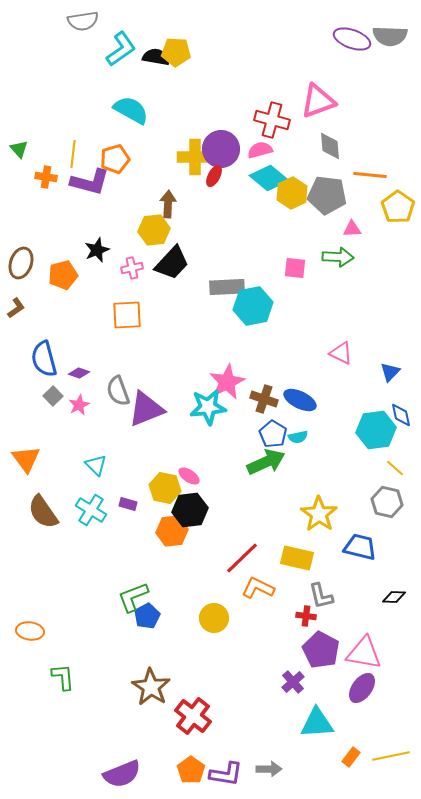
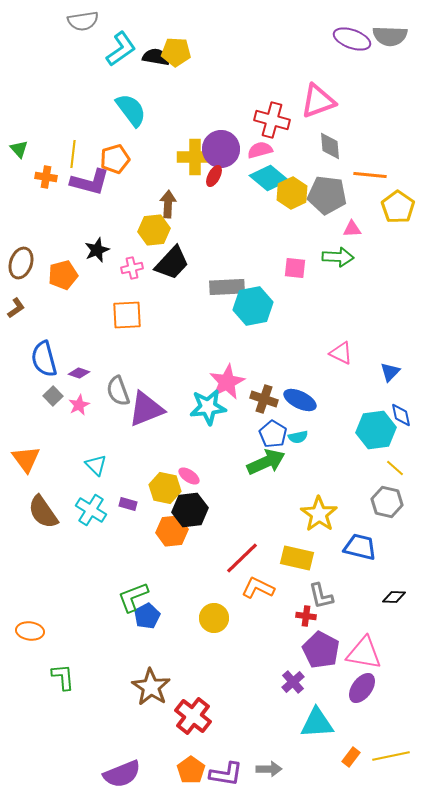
cyan semicircle at (131, 110): rotated 24 degrees clockwise
